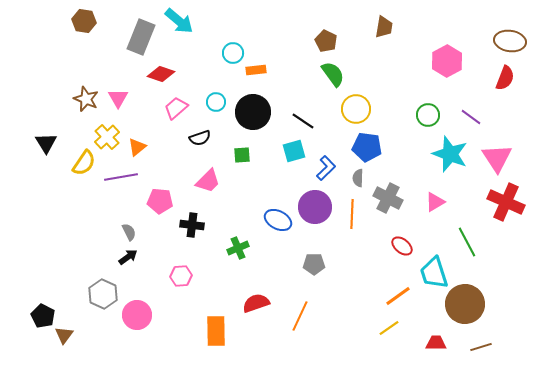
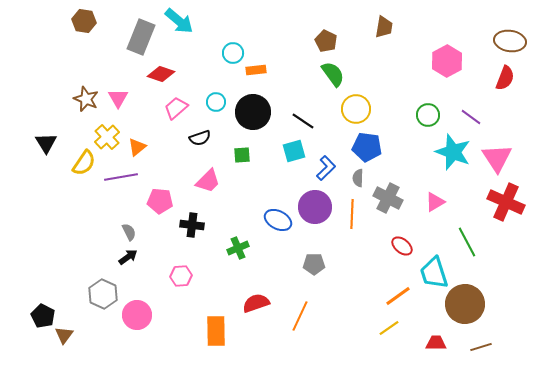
cyan star at (450, 154): moved 3 px right, 2 px up
